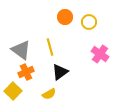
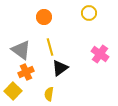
orange circle: moved 21 px left
yellow circle: moved 9 px up
black triangle: moved 4 px up
yellow semicircle: rotated 128 degrees clockwise
